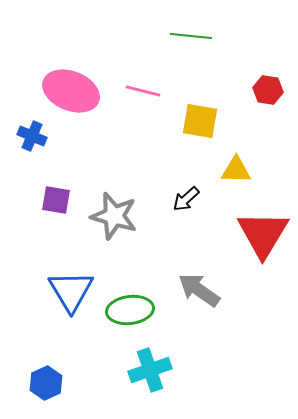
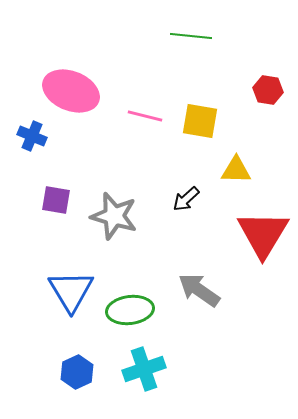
pink line: moved 2 px right, 25 px down
cyan cross: moved 6 px left, 1 px up
blue hexagon: moved 31 px right, 11 px up
